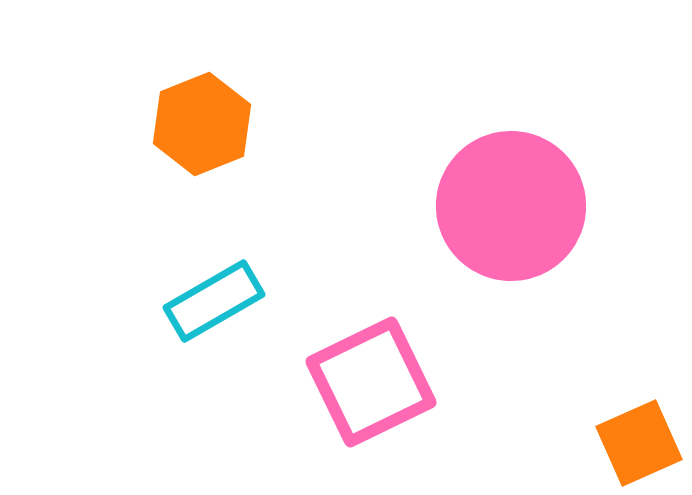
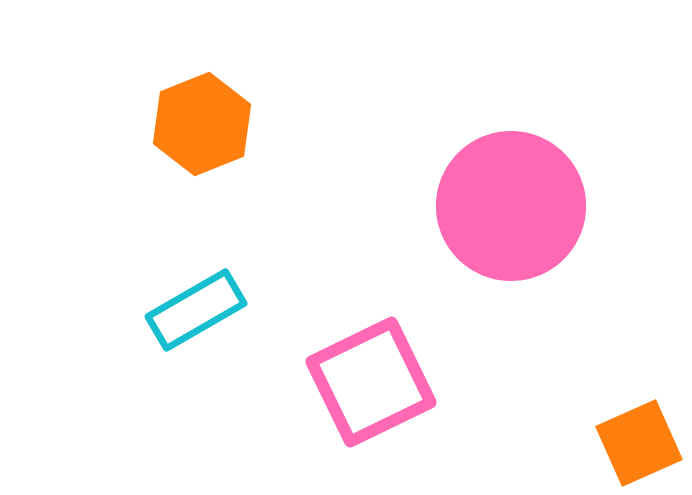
cyan rectangle: moved 18 px left, 9 px down
